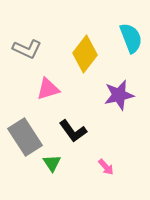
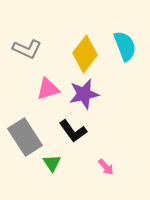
cyan semicircle: moved 6 px left, 8 px down
purple star: moved 35 px left, 1 px up
